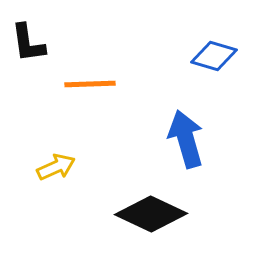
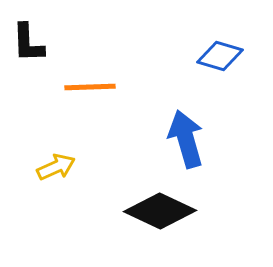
black L-shape: rotated 6 degrees clockwise
blue diamond: moved 6 px right
orange line: moved 3 px down
black diamond: moved 9 px right, 3 px up
